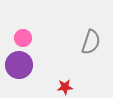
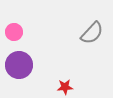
pink circle: moved 9 px left, 6 px up
gray semicircle: moved 1 px right, 9 px up; rotated 25 degrees clockwise
